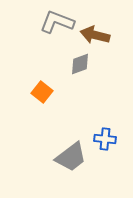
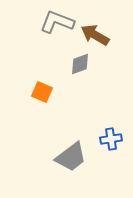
brown arrow: rotated 16 degrees clockwise
orange square: rotated 15 degrees counterclockwise
blue cross: moved 6 px right; rotated 15 degrees counterclockwise
